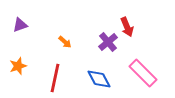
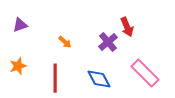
pink rectangle: moved 2 px right
red line: rotated 12 degrees counterclockwise
